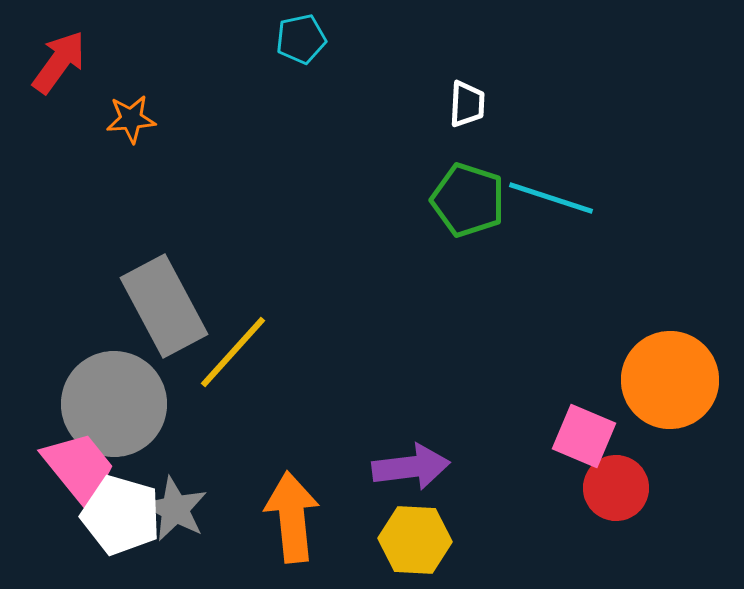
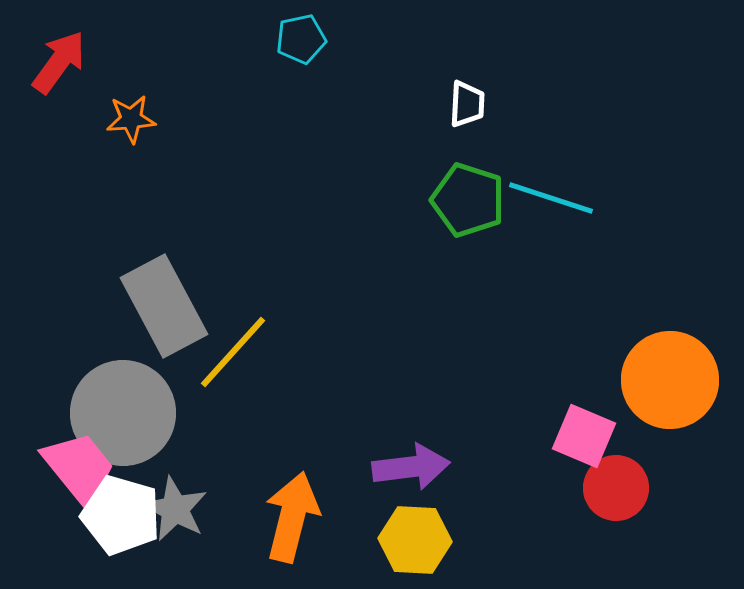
gray circle: moved 9 px right, 9 px down
orange arrow: rotated 20 degrees clockwise
